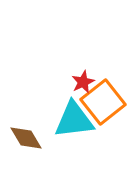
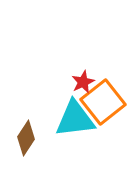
cyan triangle: moved 1 px right, 1 px up
brown diamond: rotated 64 degrees clockwise
